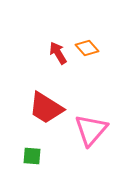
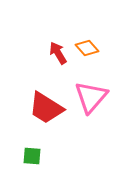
pink triangle: moved 33 px up
